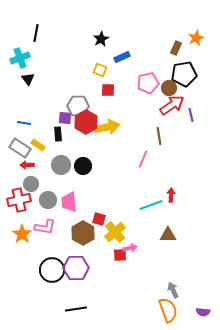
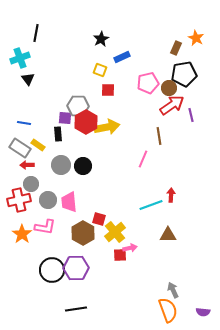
orange star at (196, 38): rotated 21 degrees counterclockwise
